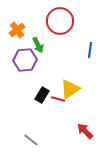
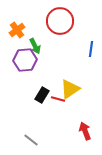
green arrow: moved 3 px left, 1 px down
blue line: moved 1 px right, 1 px up
red arrow: rotated 24 degrees clockwise
